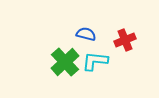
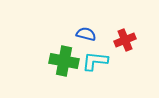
green cross: moved 1 px left, 1 px up; rotated 36 degrees counterclockwise
